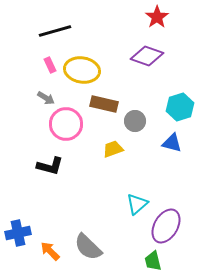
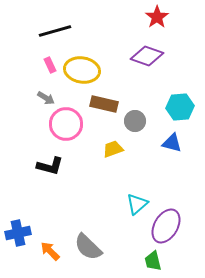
cyan hexagon: rotated 12 degrees clockwise
